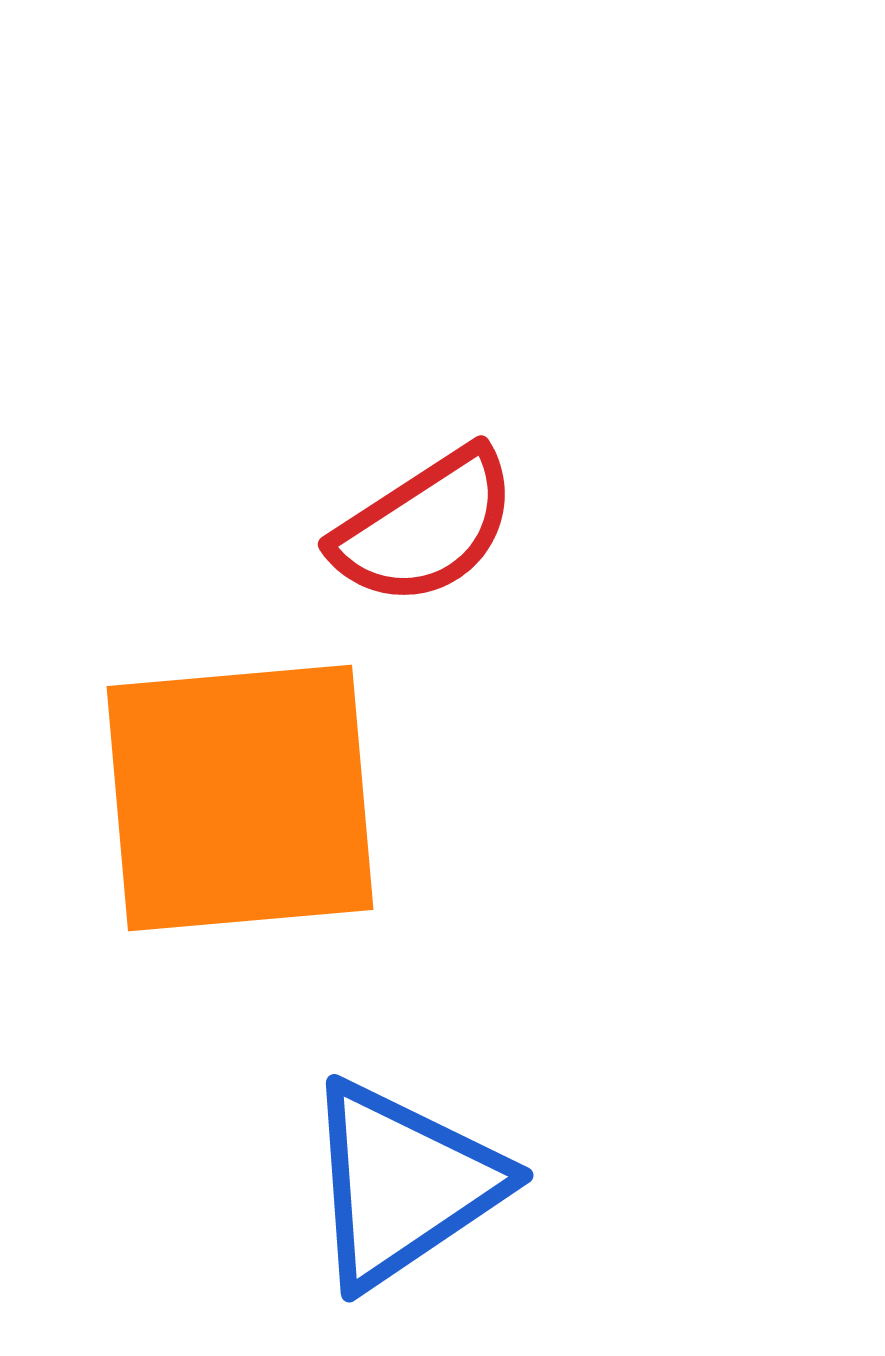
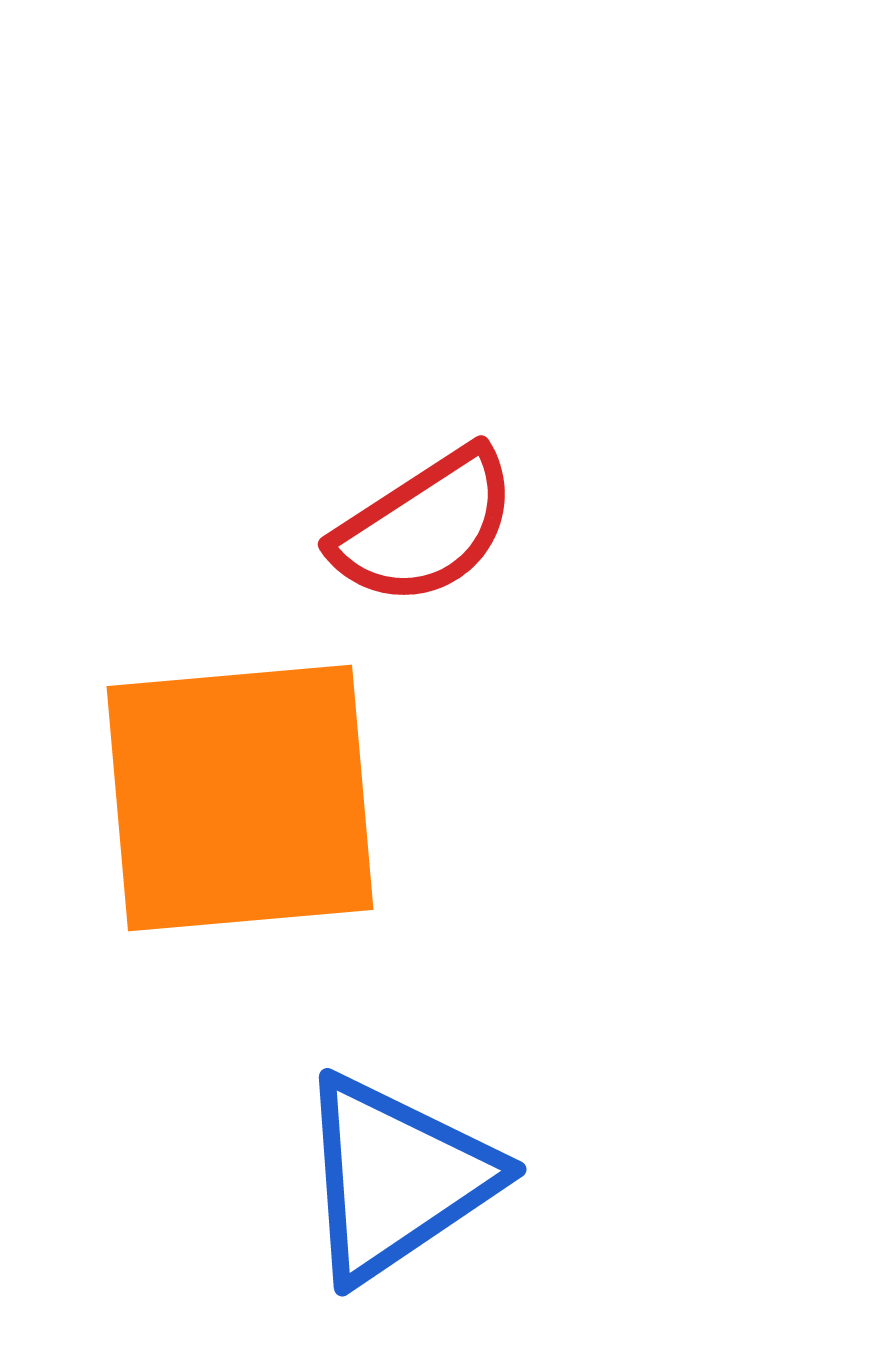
blue triangle: moved 7 px left, 6 px up
